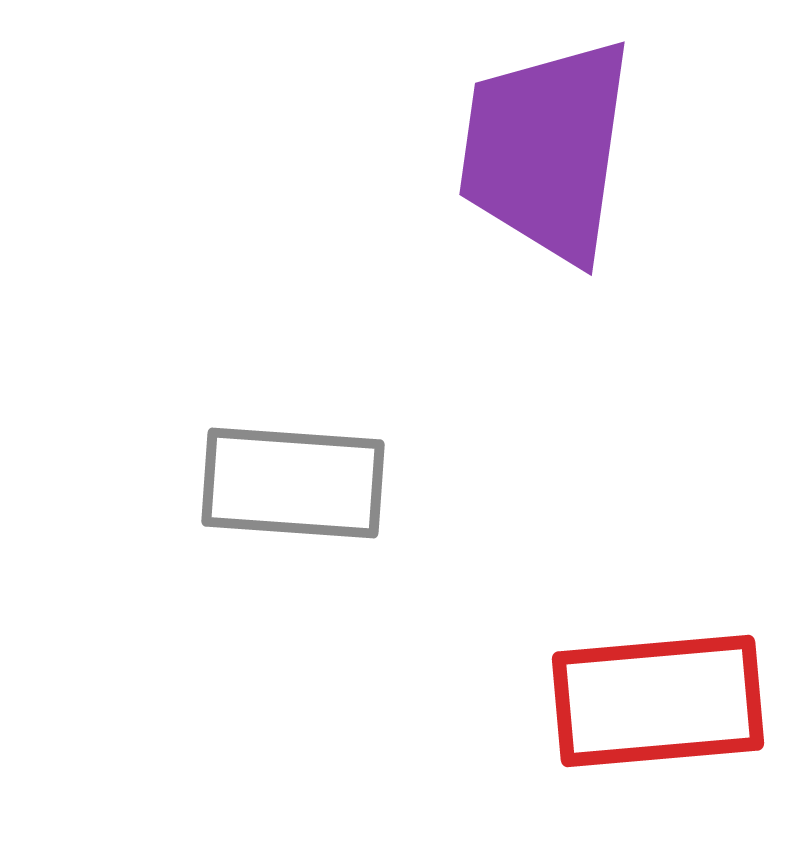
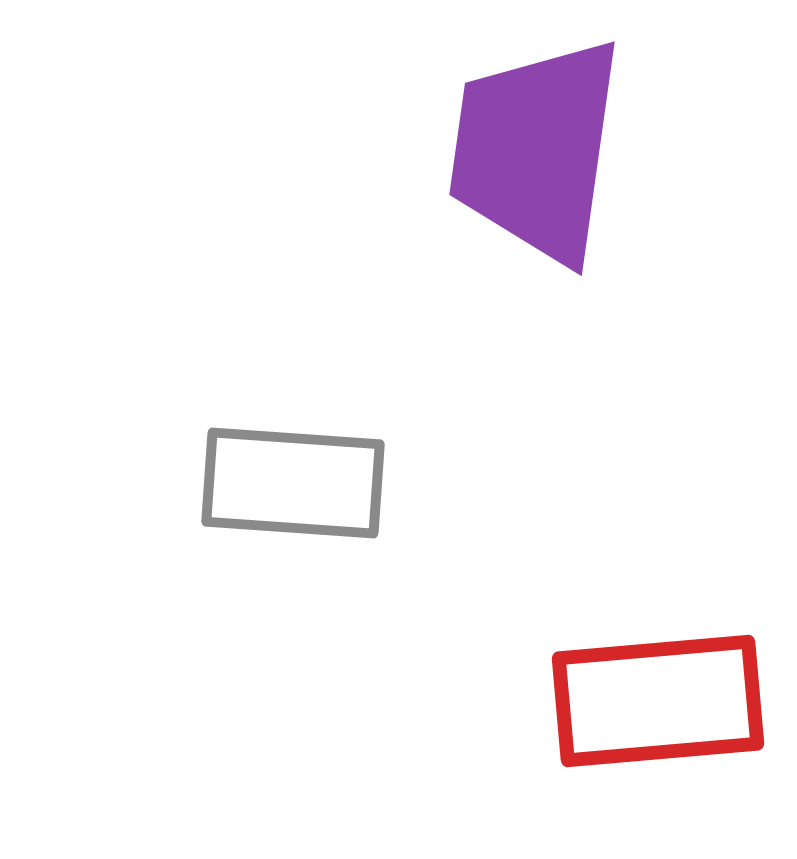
purple trapezoid: moved 10 px left
